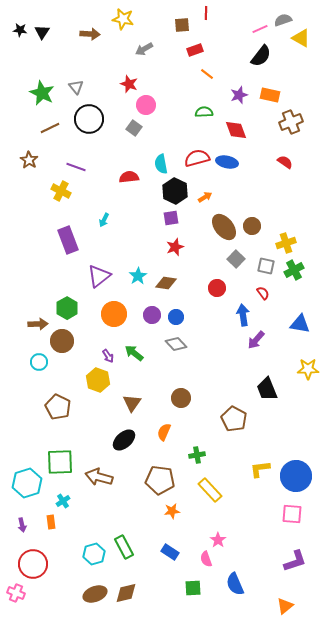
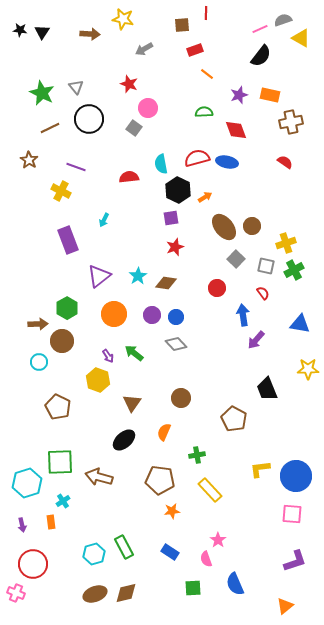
pink circle at (146, 105): moved 2 px right, 3 px down
brown cross at (291, 122): rotated 10 degrees clockwise
black hexagon at (175, 191): moved 3 px right, 1 px up
